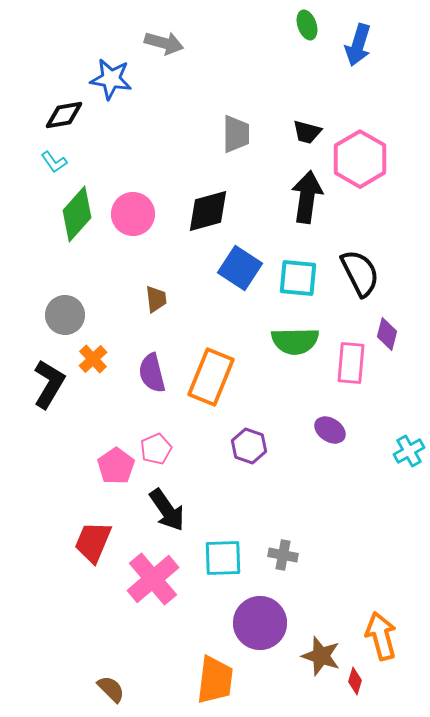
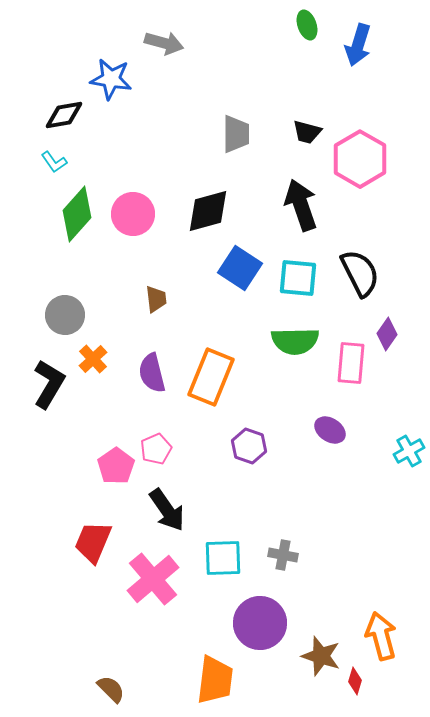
black arrow at (307, 197): moved 6 px left, 8 px down; rotated 27 degrees counterclockwise
purple diamond at (387, 334): rotated 20 degrees clockwise
